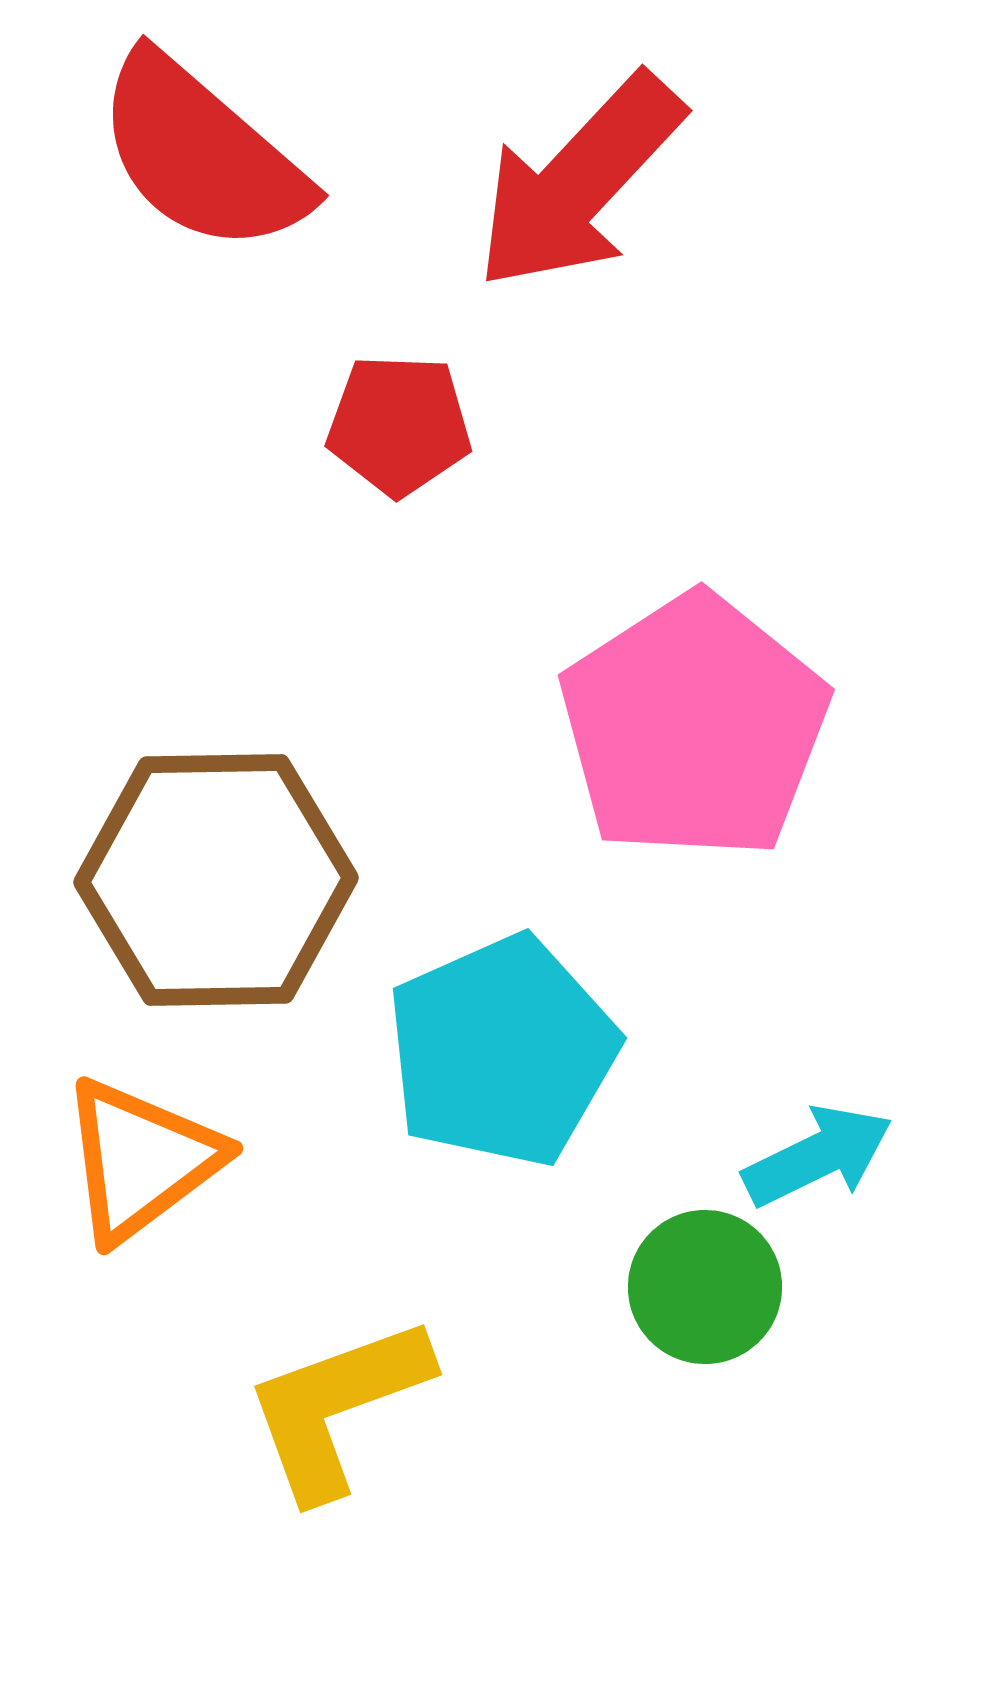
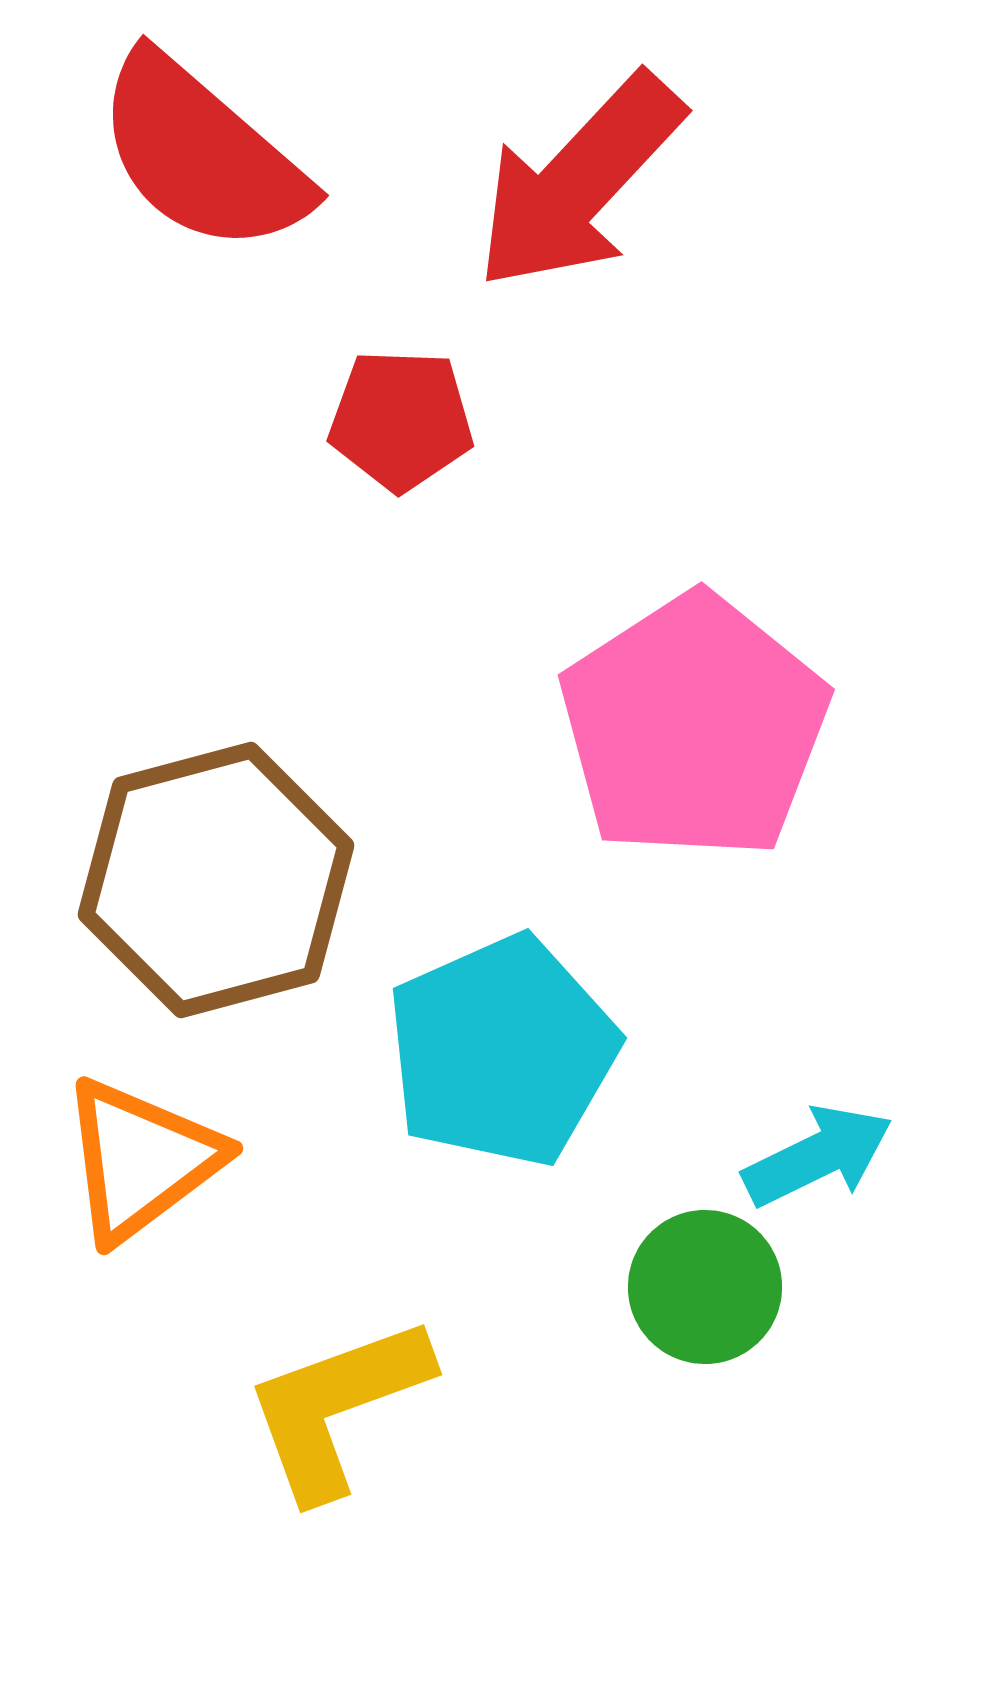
red pentagon: moved 2 px right, 5 px up
brown hexagon: rotated 14 degrees counterclockwise
